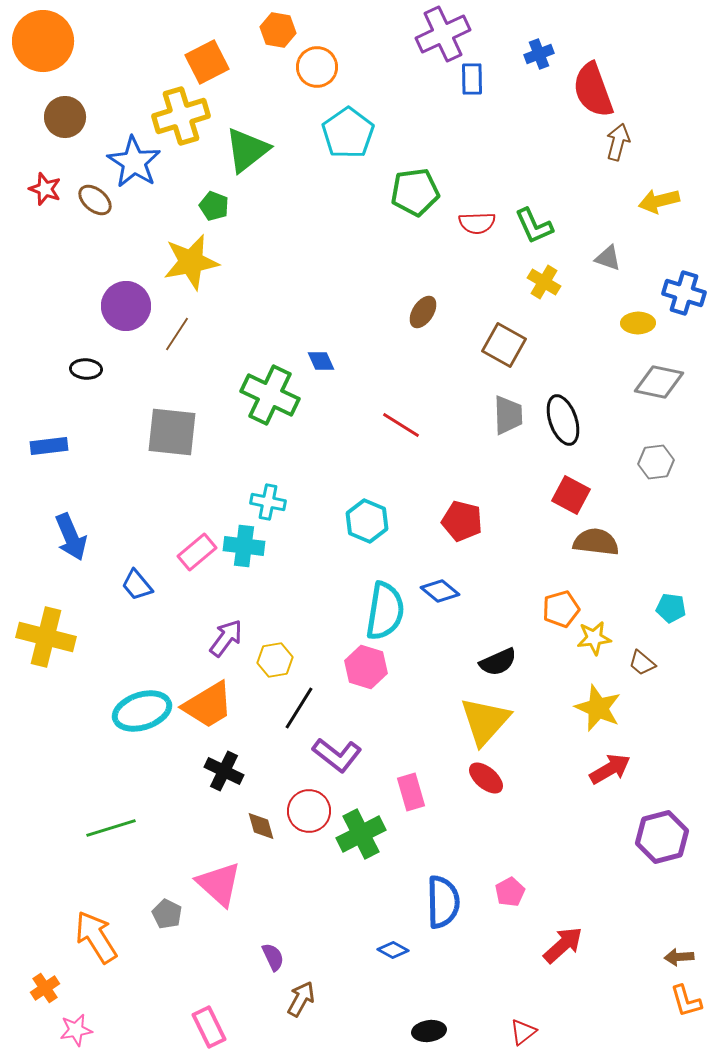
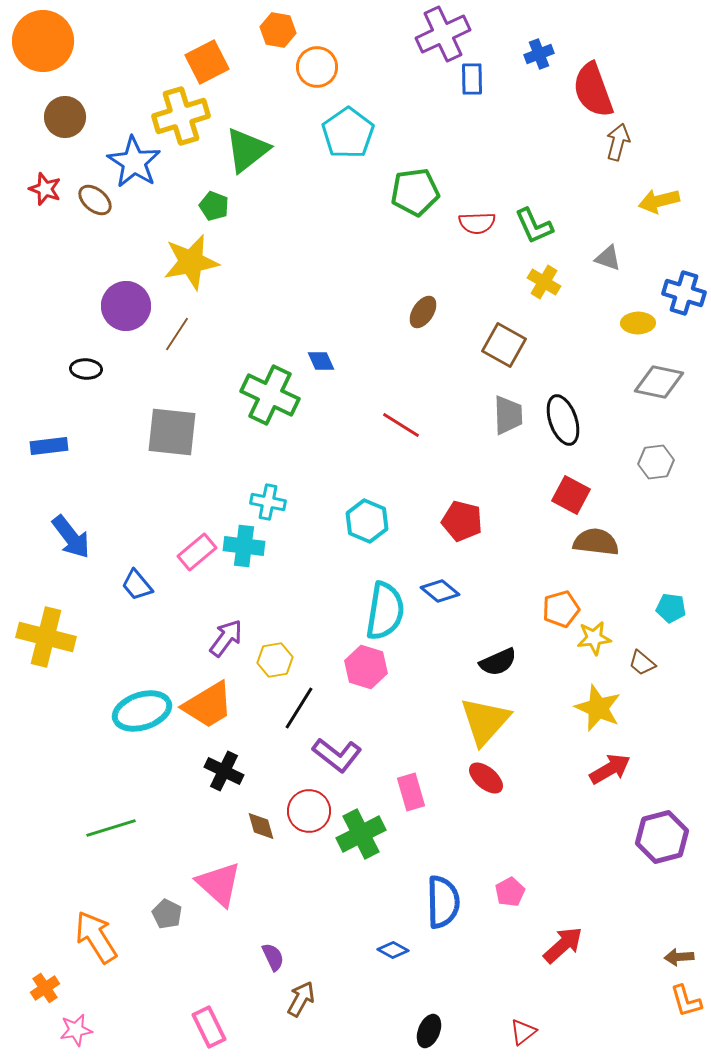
blue arrow at (71, 537): rotated 15 degrees counterclockwise
black ellipse at (429, 1031): rotated 60 degrees counterclockwise
